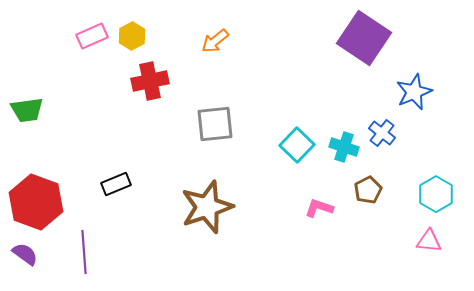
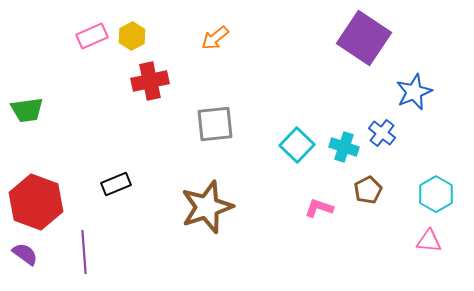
orange arrow: moved 3 px up
